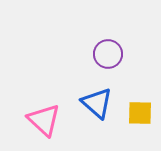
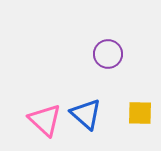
blue triangle: moved 11 px left, 11 px down
pink triangle: moved 1 px right
